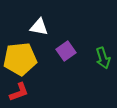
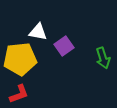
white triangle: moved 1 px left, 5 px down
purple square: moved 2 px left, 5 px up
red L-shape: moved 2 px down
